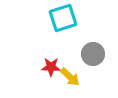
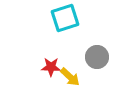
cyan square: moved 2 px right
gray circle: moved 4 px right, 3 px down
